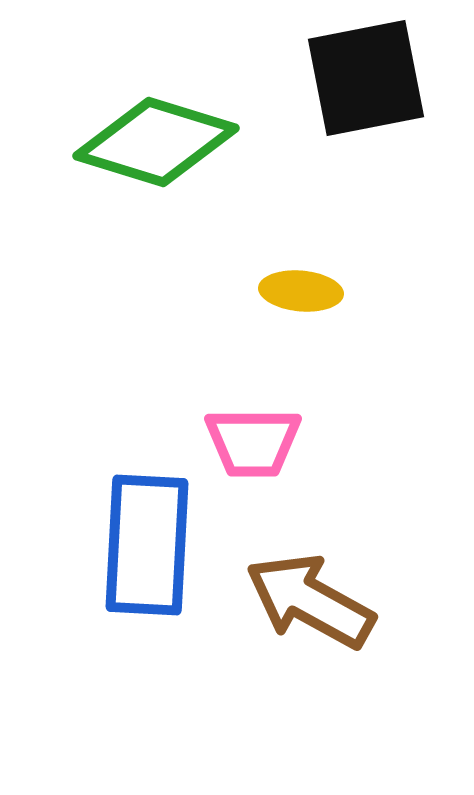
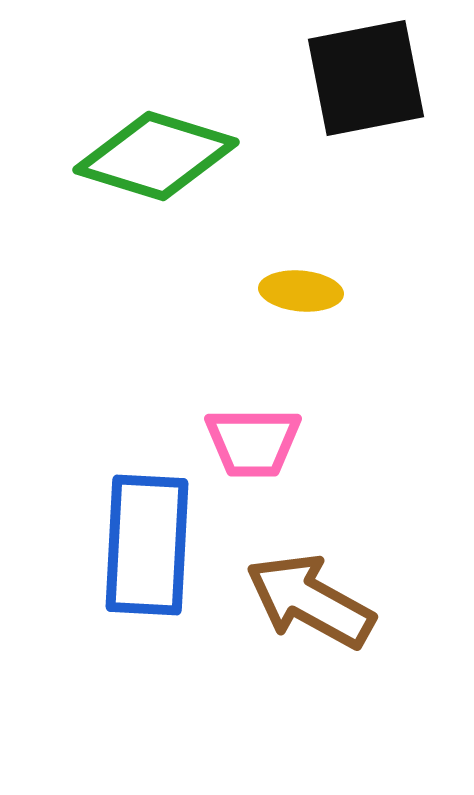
green diamond: moved 14 px down
